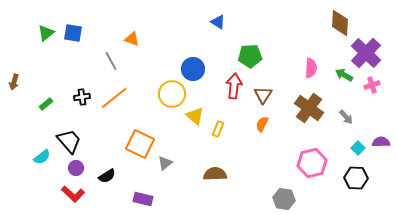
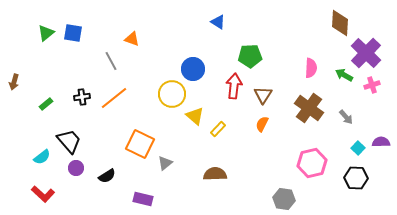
yellow rectangle: rotated 21 degrees clockwise
red L-shape: moved 30 px left
